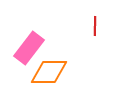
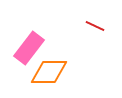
red line: rotated 66 degrees counterclockwise
